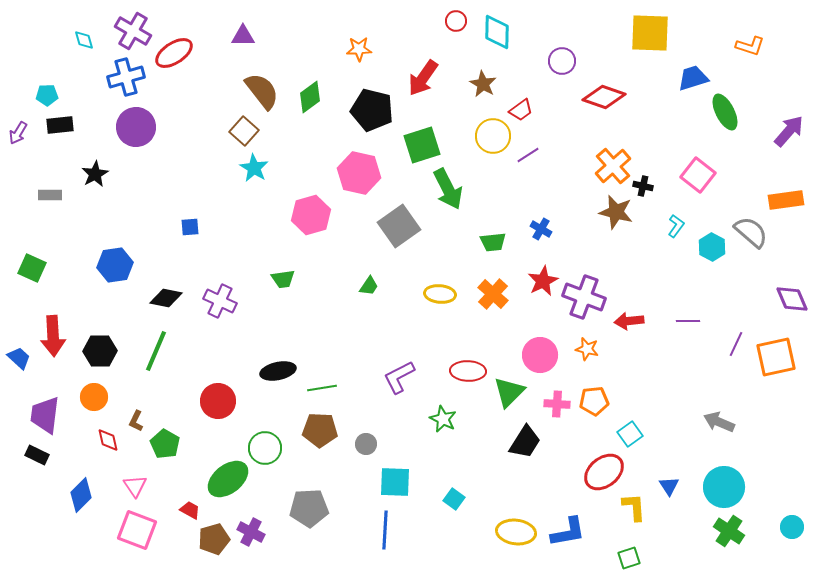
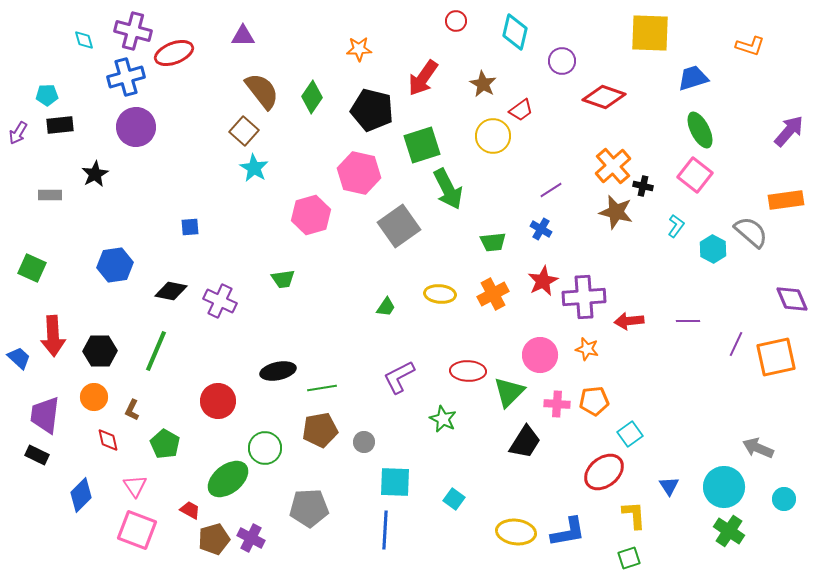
purple cross at (133, 31): rotated 15 degrees counterclockwise
cyan diamond at (497, 32): moved 18 px right; rotated 12 degrees clockwise
red ellipse at (174, 53): rotated 12 degrees clockwise
green diamond at (310, 97): moved 2 px right; rotated 20 degrees counterclockwise
green ellipse at (725, 112): moved 25 px left, 18 px down
purple line at (528, 155): moved 23 px right, 35 px down
pink square at (698, 175): moved 3 px left
cyan hexagon at (712, 247): moved 1 px right, 2 px down
green trapezoid at (369, 286): moved 17 px right, 21 px down
orange cross at (493, 294): rotated 20 degrees clockwise
purple cross at (584, 297): rotated 24 degrees counterclockwise
black diamond at (166, 298): moved 5 px right, 7 px up
brown L-shape at (136, 421): moved 4 px left, 11 px up
gray arrow at (719, 422): moved 39 px right, 26 px down
brown pentagon at (320, 430): rotated 12 degrees counterclockwise
gray circle at (366, 444): moved 2 px left, 2 px up
yellow L-shape at (634, 507): moved 8 px down
cyan circle at (792, 527): moved 8 px left, 28 px up
purple cross at (251, 532): moved 6 px down
